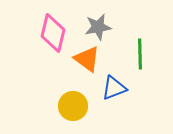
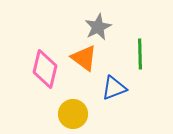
gray star: rotated 16 degrees counterclockwise
pink diamond: moved 8 px left, 36 px down
orange triangle: moved 3 px left, 1 px up
yellow circle: moved 8 px down
